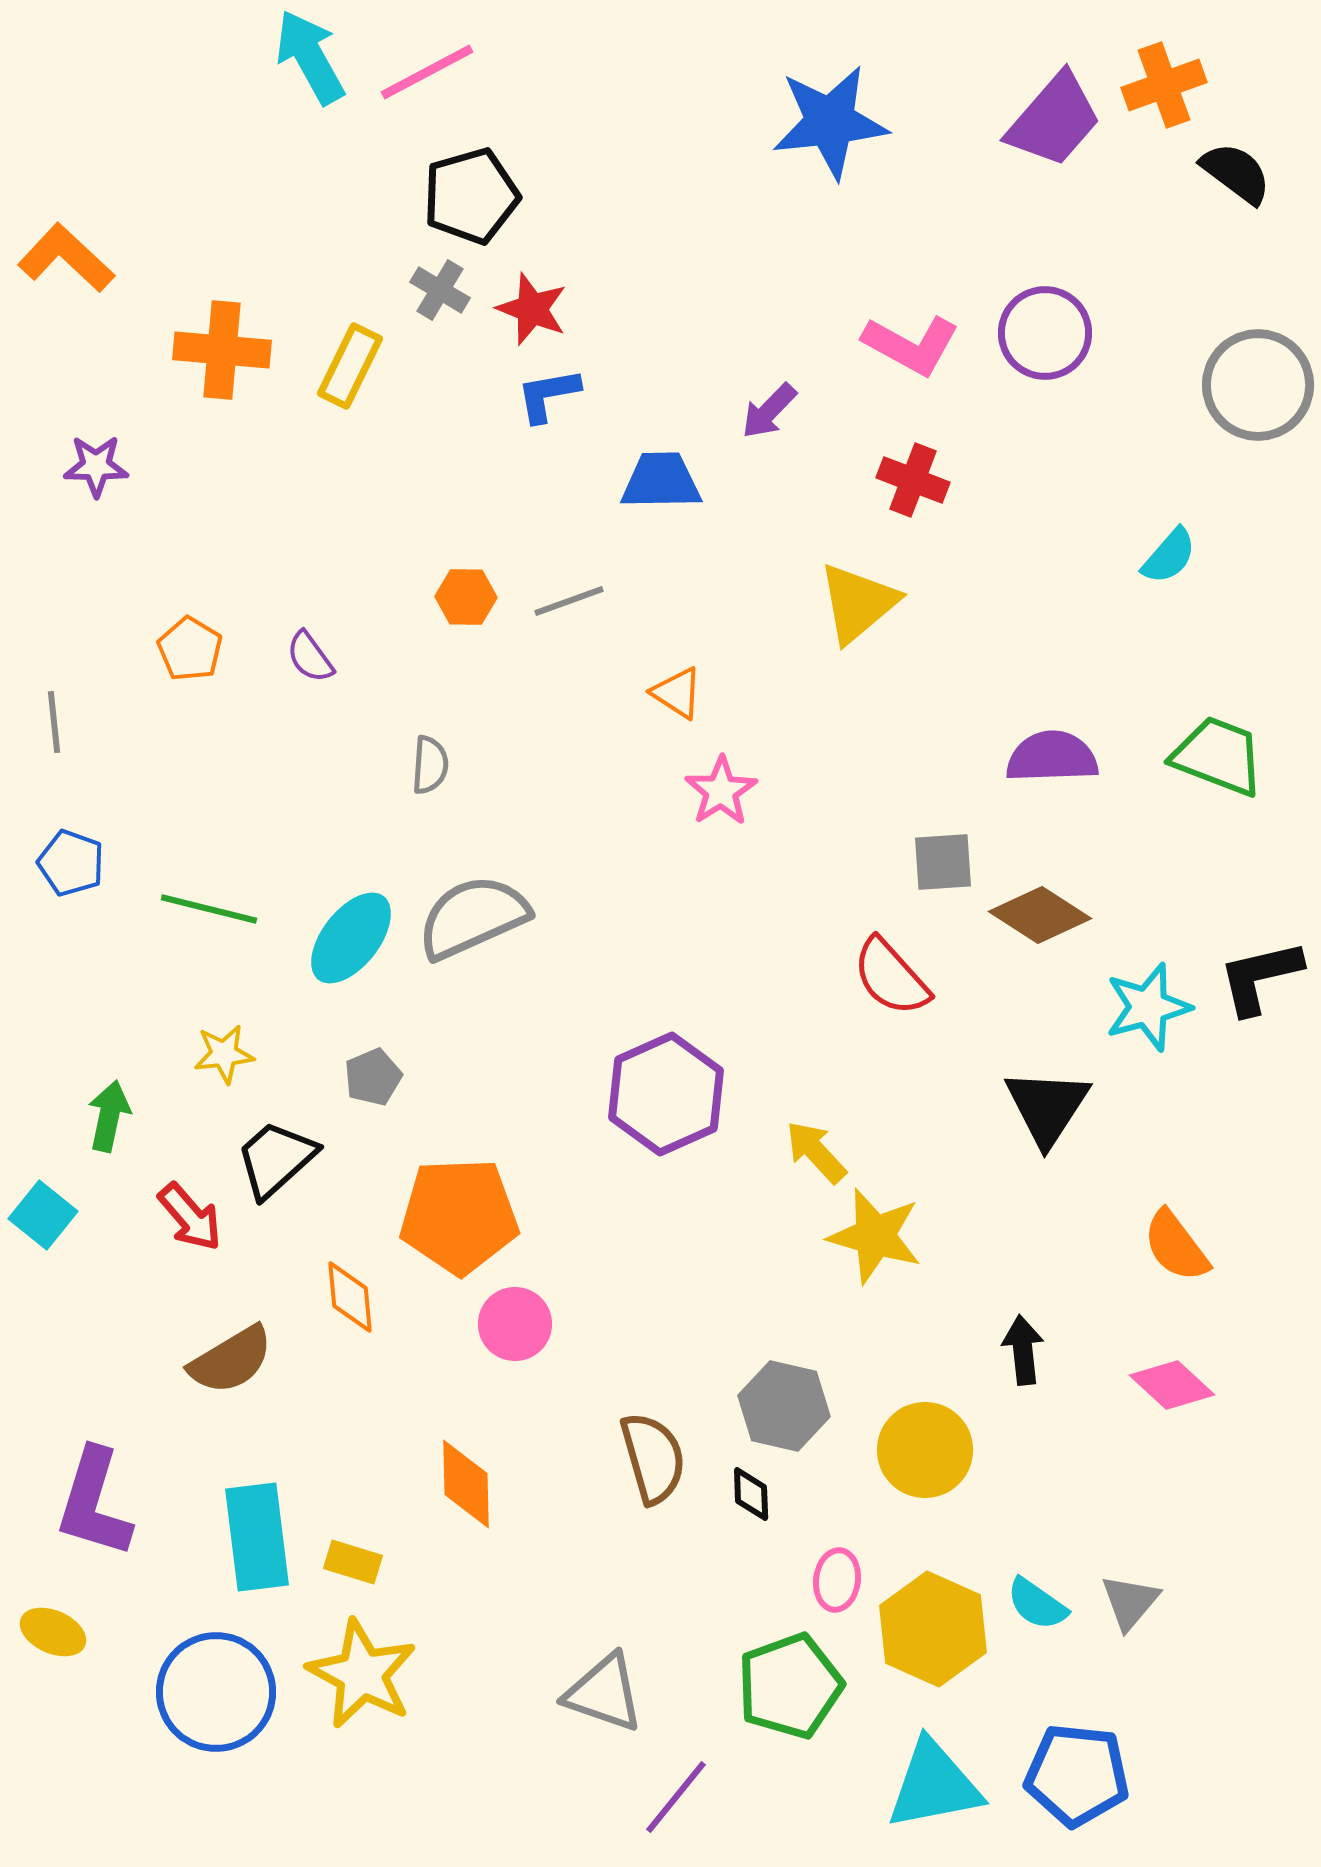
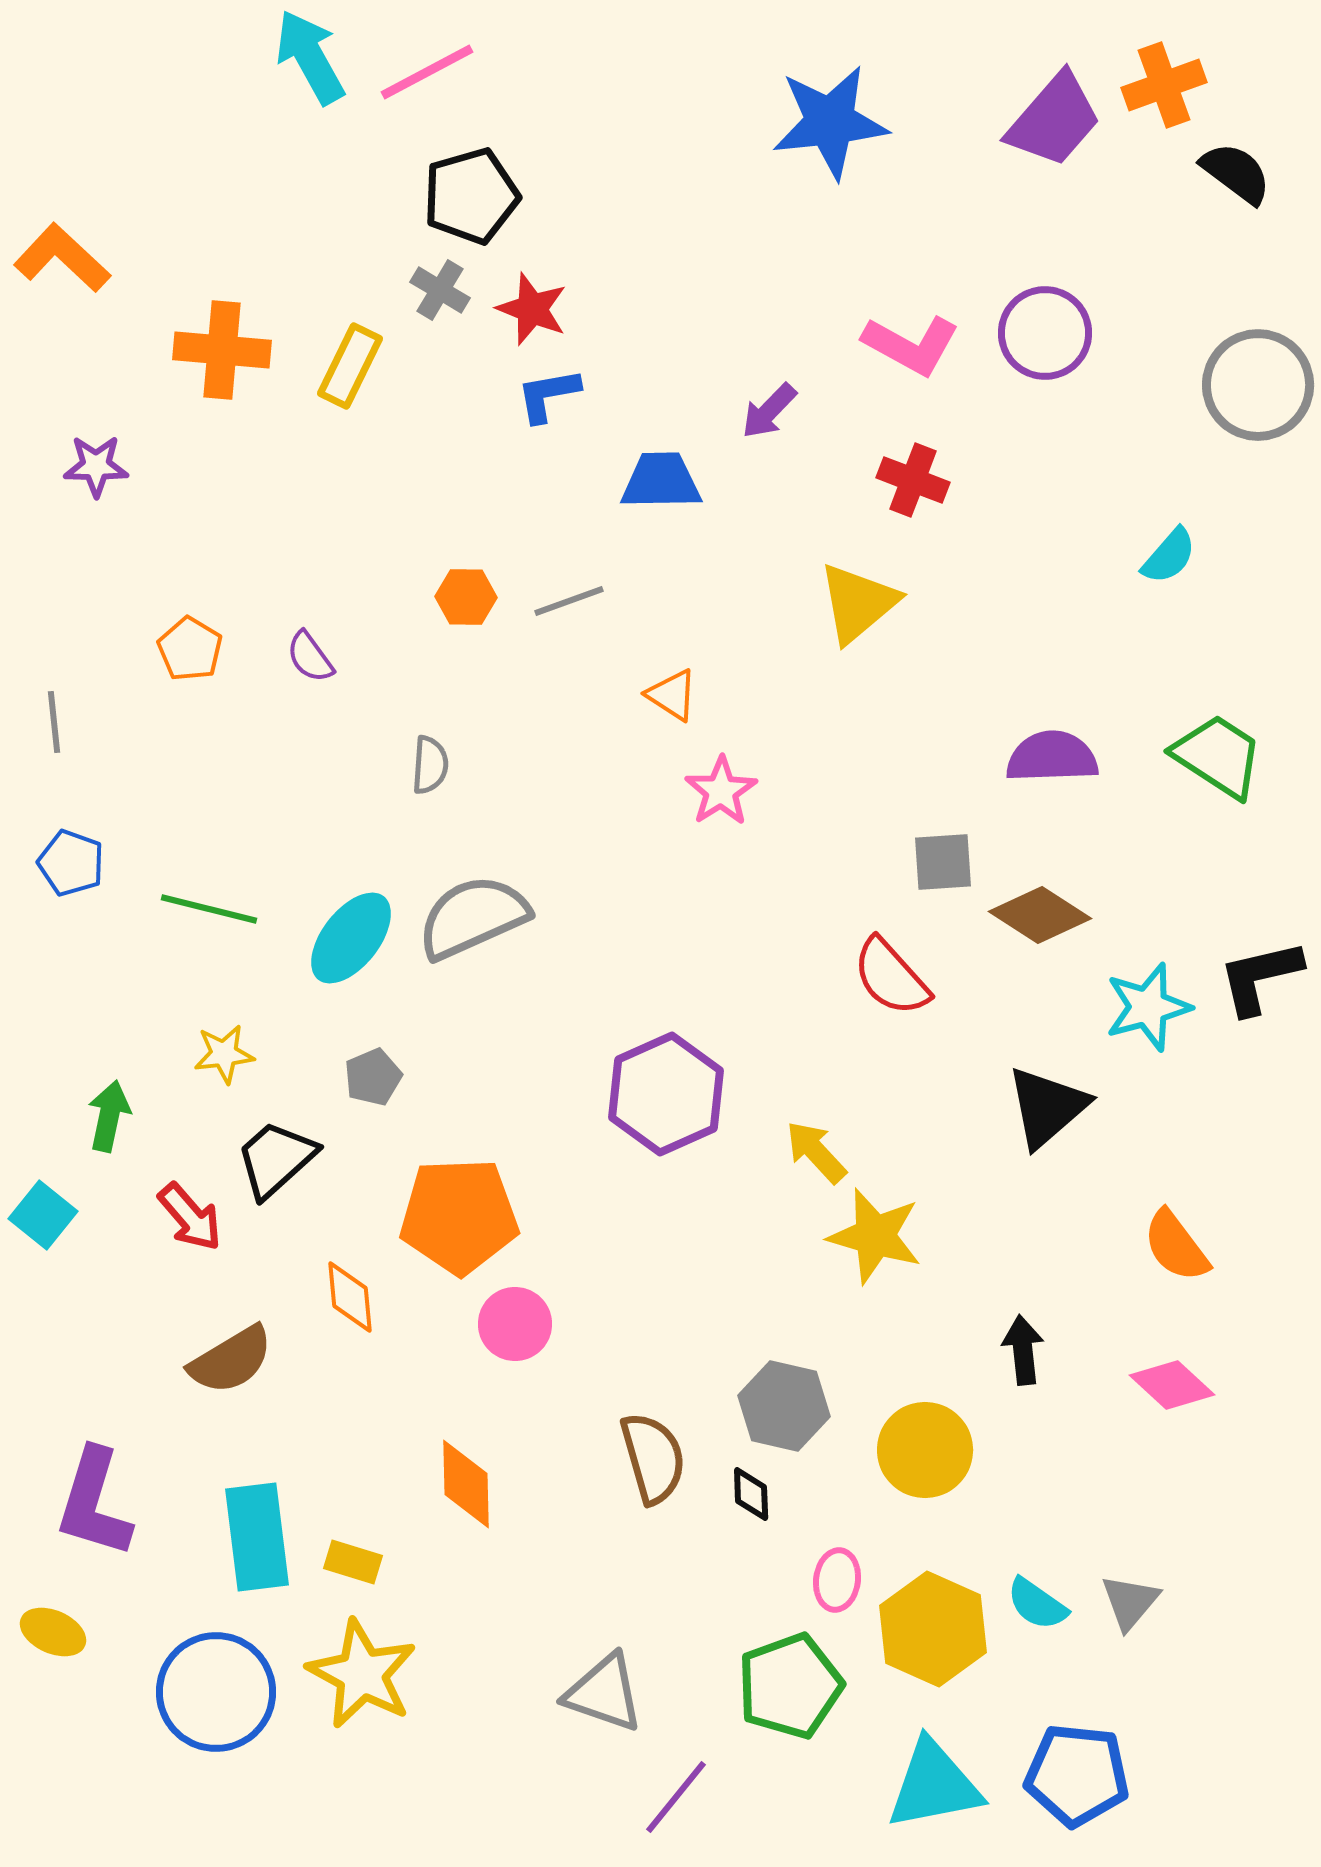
orange L-shape at (66, 258): moved 4 px left
orange triangle at (677, 693): moved 5 px left, 2 px down
green trapezoid at (1218, 756): rotated 12 degrees clockwise
black triangle at (1047, 1107): rotated 16 degrees clockwise
